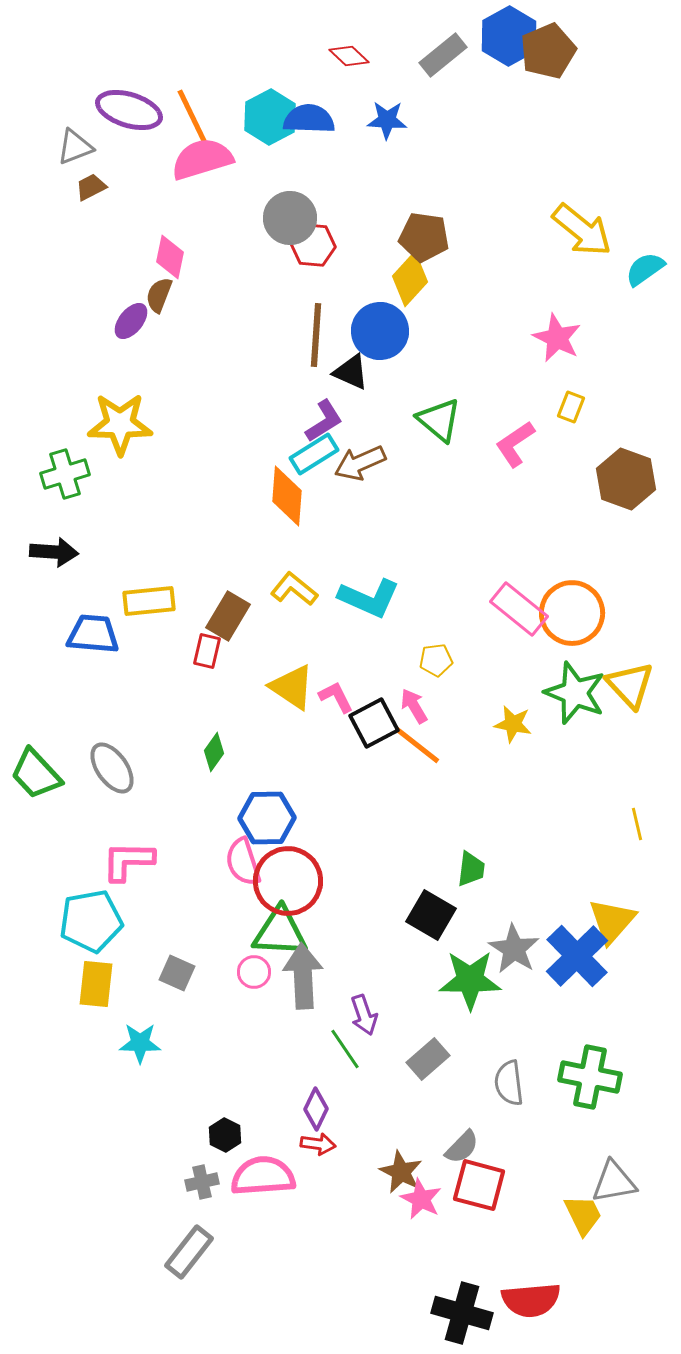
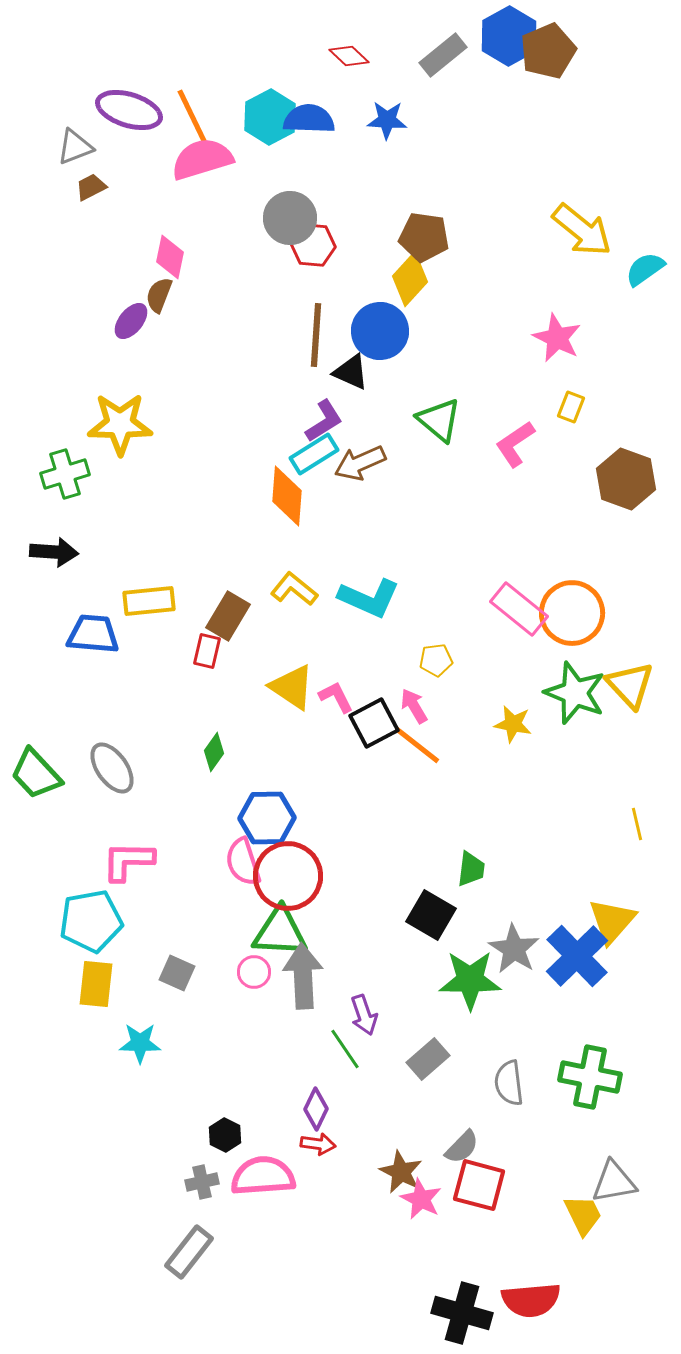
red circle at (288, 881): moved 5 px up
